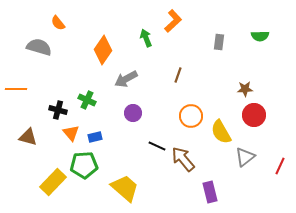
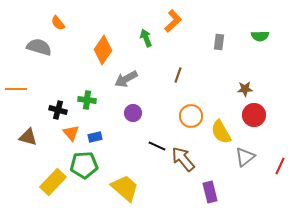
green cross: rotated 18 degrees counterclockwise
